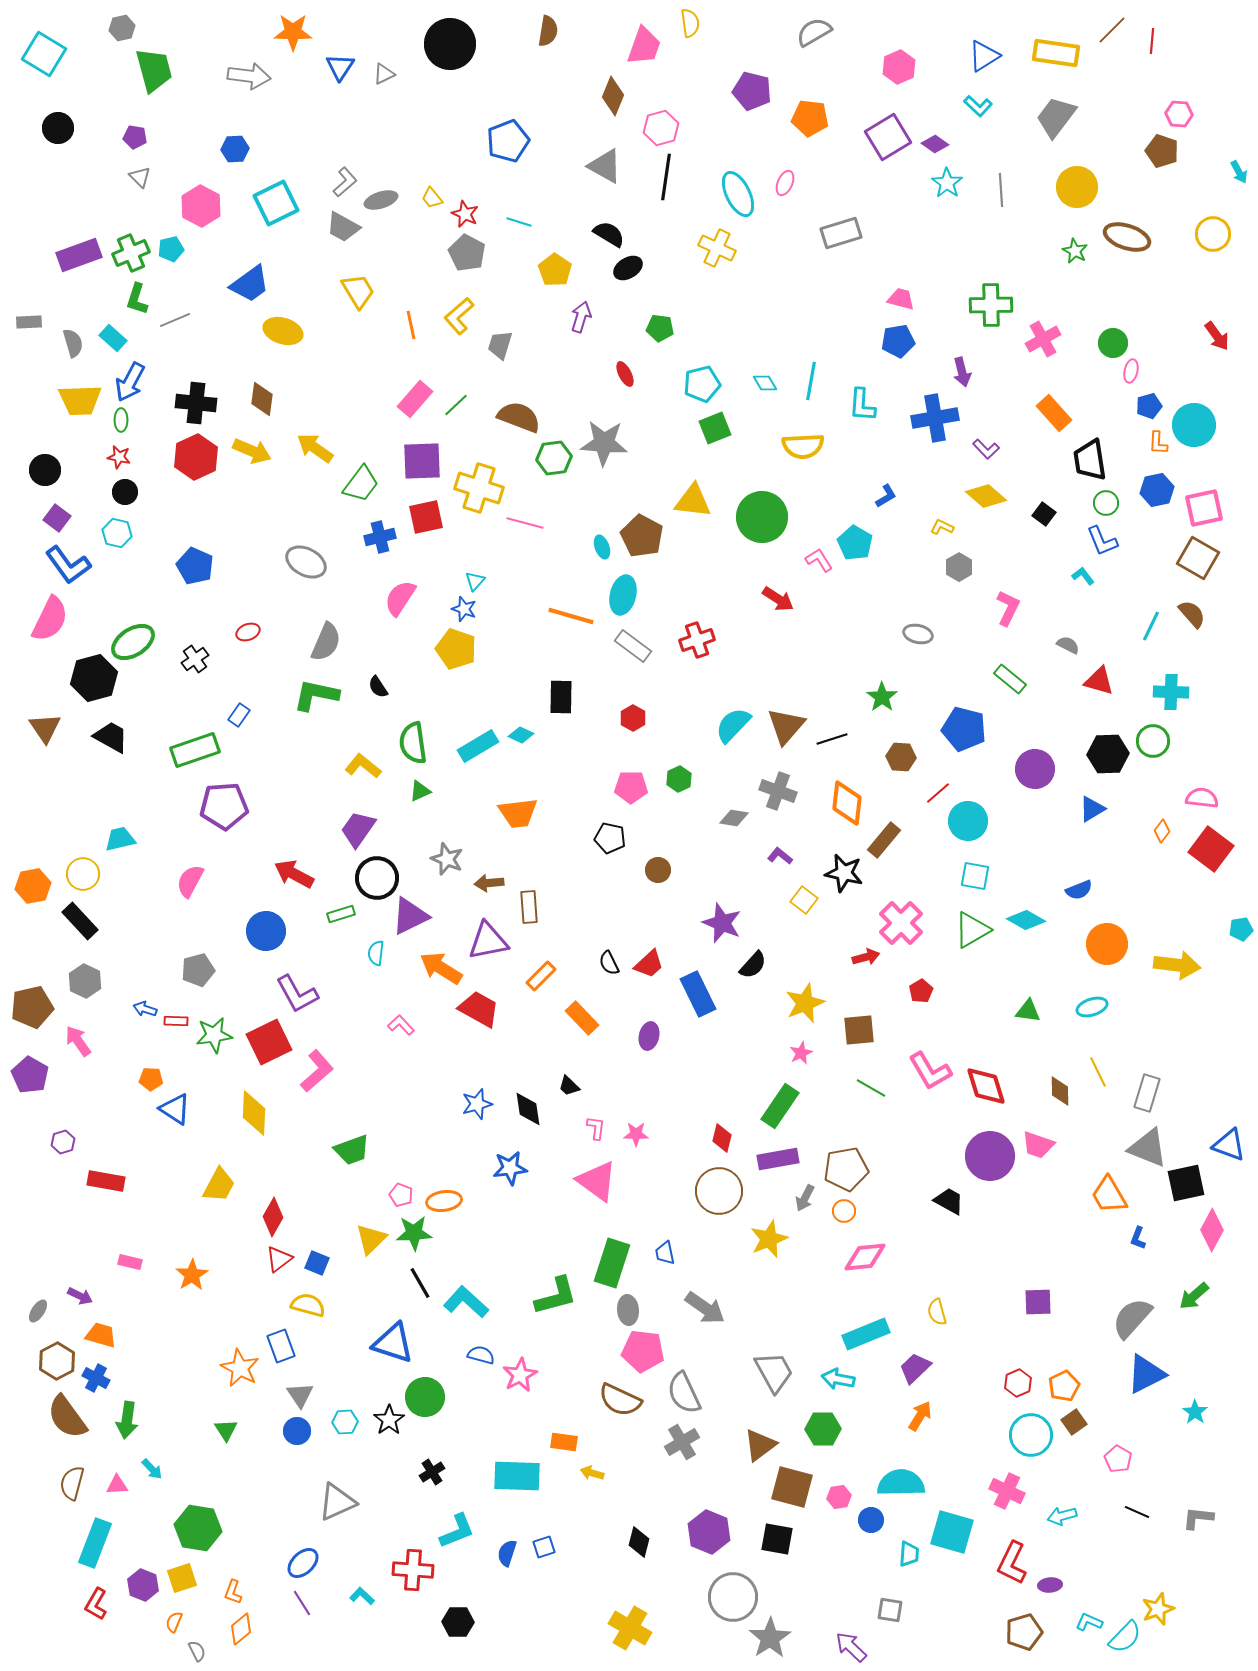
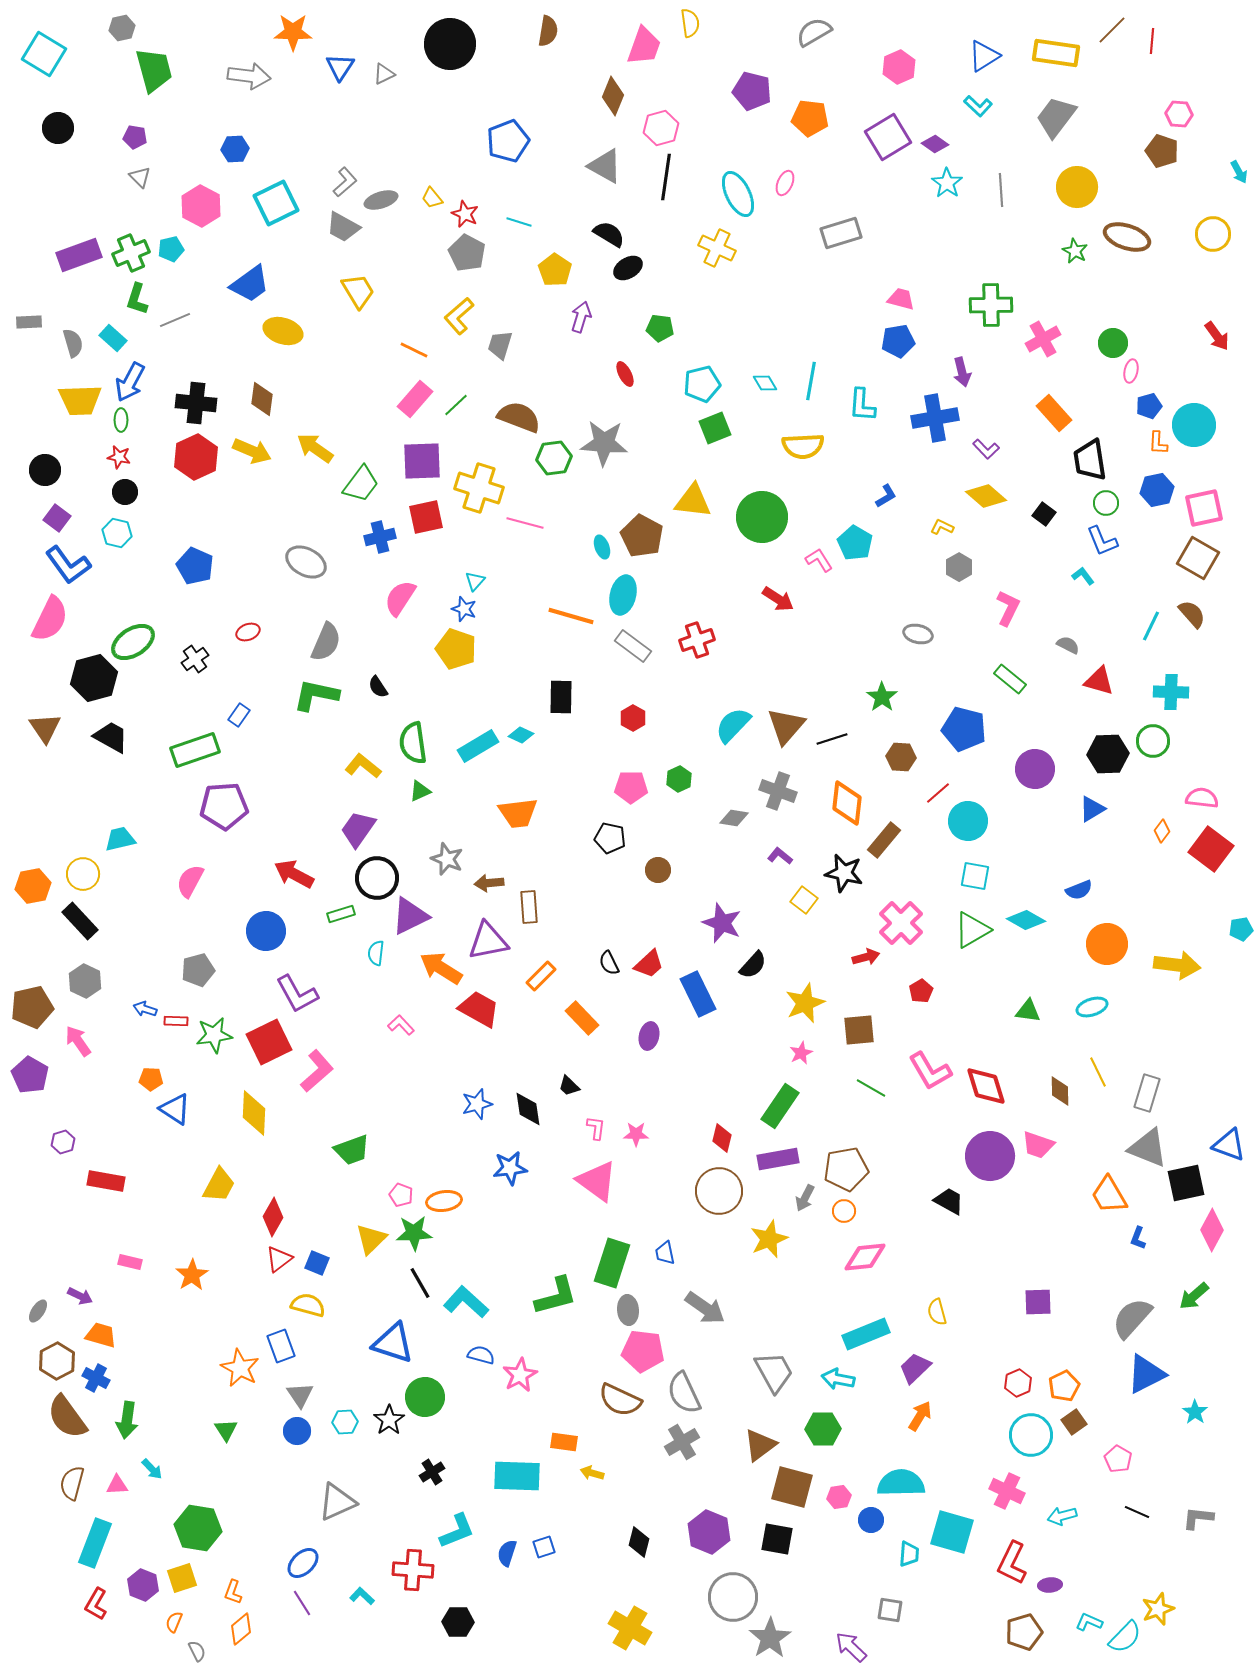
orange line at (411, 325): moved 3 px right, 25 px down; rotated 52 degrees counterclockwise
